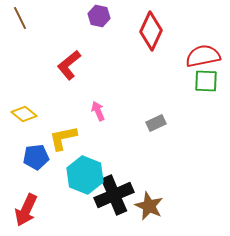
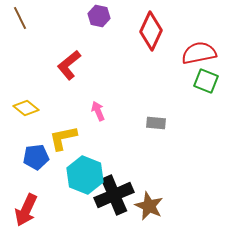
red semicircle: moved 4 px left, 3 px up
green square: rotated 20 degrees clockwise
yellow diamond: moved 2 px right, 6 px up
gray rectangle: rotated 30 degrees clockwise
